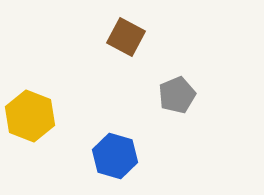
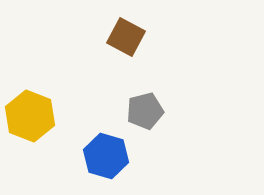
gray pentagon: moved 32 px left, 16 px down; rotated 9 degrees clockwise
blue hexagon: moved 9 px left
